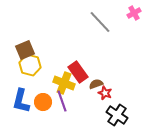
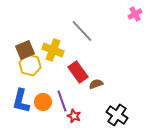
pink cross: moved 1 px right, 1 px down
gray line: moved 18 px left, 9 px down
yellow cross: moved 11 px left, 33 px up
red star: moved 31 px left, 23 px down
